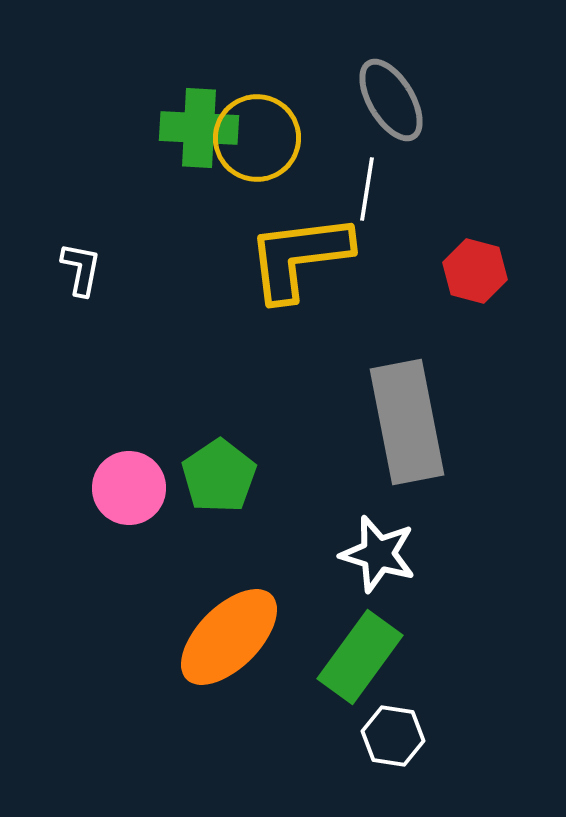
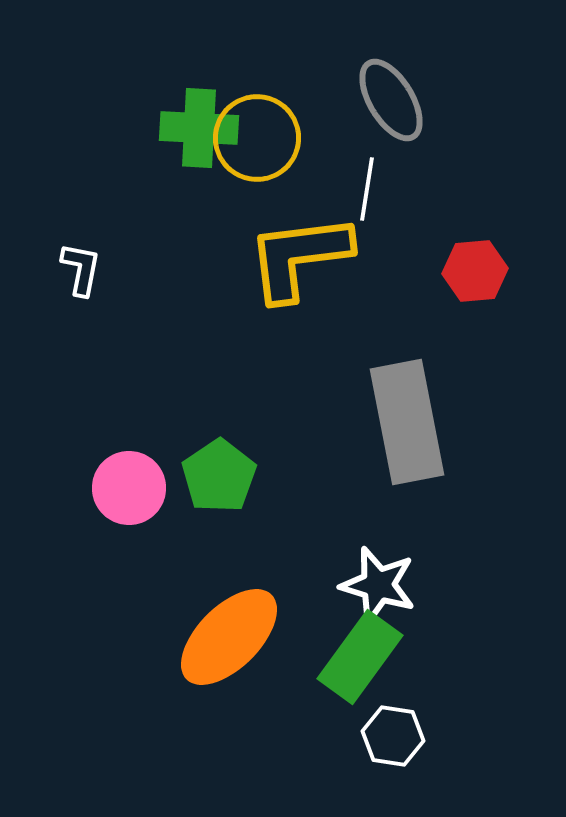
red hexagon: rotated 20 degrees counterclockwise
white star: moved 31 px down
